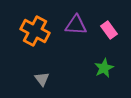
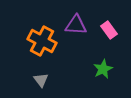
orange cross: moved 7 px right, 10 px down
green star: moved 1 px left, 1 px down
gray triangle: moved 1 px left, 1 px down
